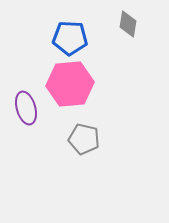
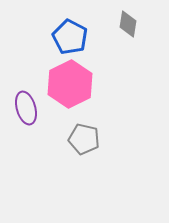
blue pentagon: moved 1 px up; rotated 24 degrees clockwise
pink hexagon: rotated 21 degrees counterclockwise
